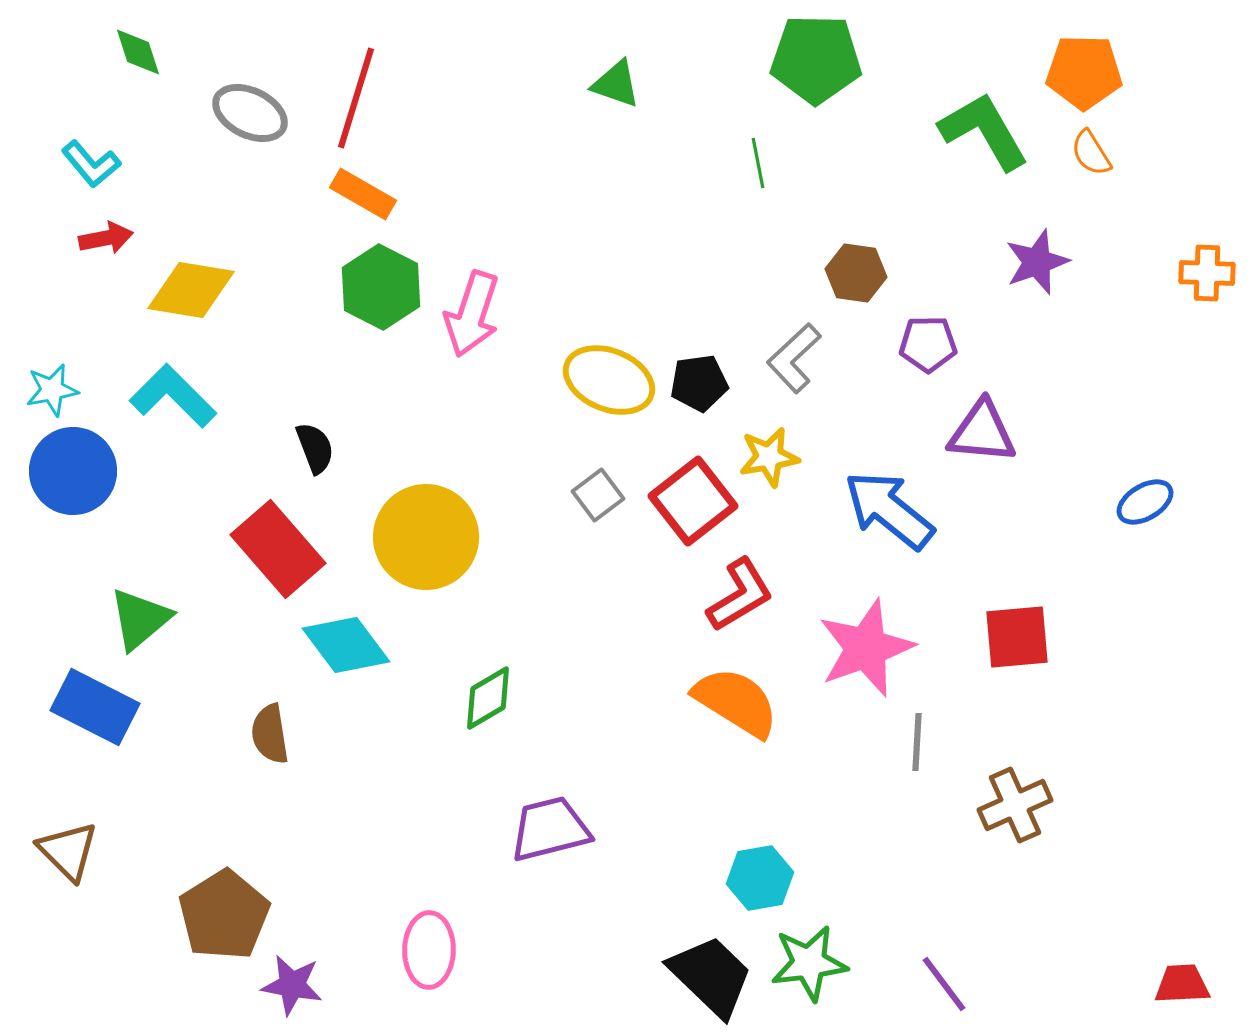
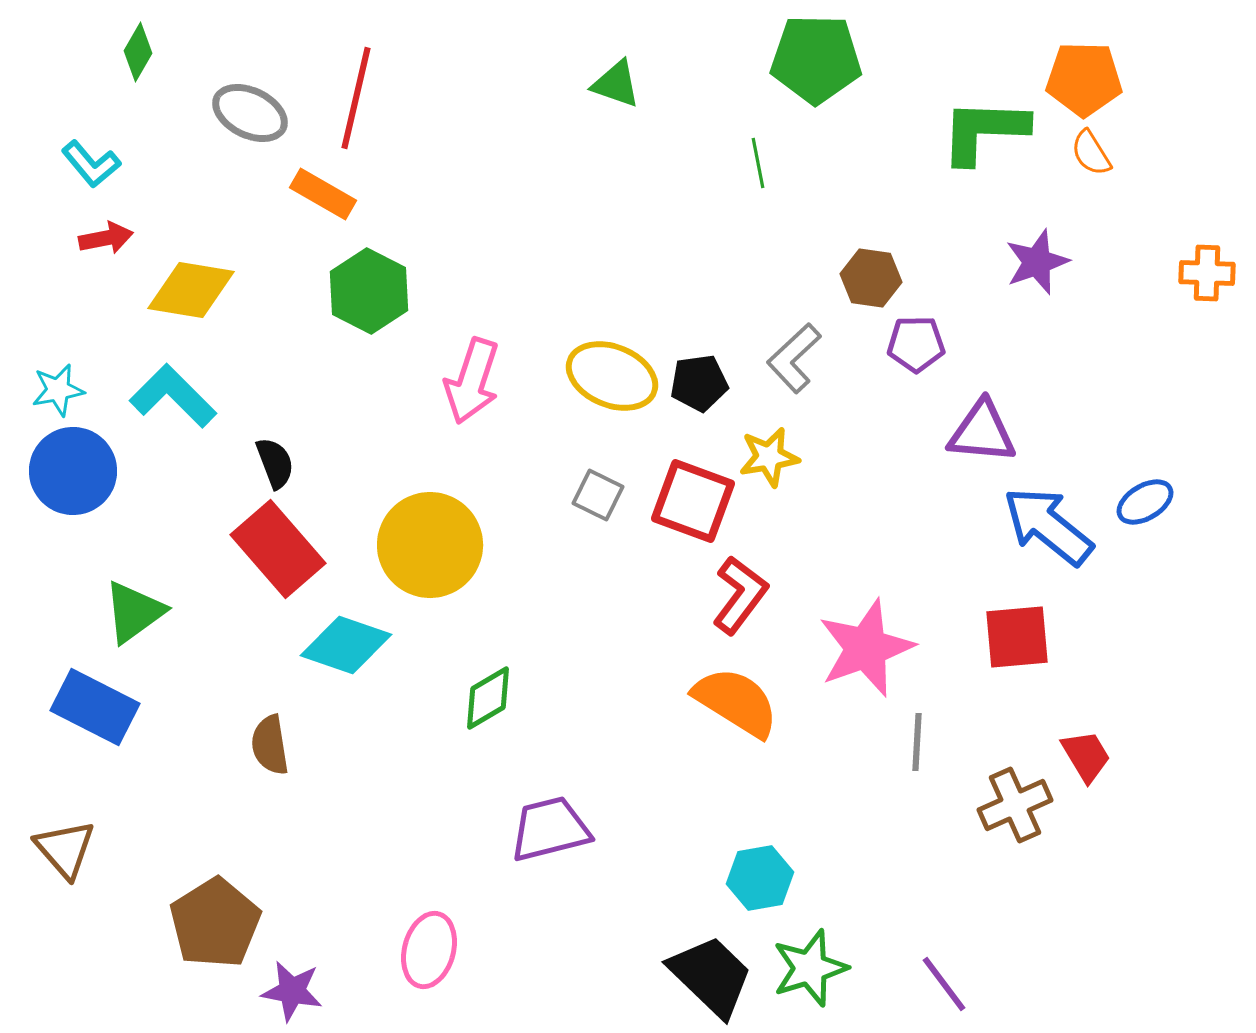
green diamond at (138, 52): rotated 48 degrees clockwise
orange pentagon at (1084, 72): moved 7 px down
red line at (356, 98): rotated 4 degrees counterclockwise
green L-shape at (984, 131): rotated 58 degrees counterclockwise
orange rectangle at (363, 194): moved 40 px left
brown hexagon at (856, 273): moved 15 px right, 5 px down
green hexagon at (381, 287): moved 12 px left, 4 px down
pink arrow at (472, 314): moved 67 px down
purple pentagon at (928, 344): moved 12 px left
yellow ellipse at (609, 380): moved 3 px right, 4 px up
cyan star at (52, 390): moved 6 px right
black semicircle at (315, 448): moved 40 px left, 15 px down
gray square at (598, 495): rotated 27 degrees counterclockwise
red square at (693, 501): rotated 32 degrees counterclockwise
blue arrow at (889, 510): moved 159 px right, 16 px down
yellow circle at (426, 537): moved 4 px right, 8 px down
red L-shape at (740, 595): rotated 22 degrees counterclockwise
green triangle at (140, 619): moved 6 px left, 7 px up; rotated 4 degrees clockwise
cyan diamond at (346, 645): rotated 34 degrees counterclockwise
brown semicircle at (270, 734): moved 11 px down
brown triangle at (68, 851): moved 3 px left, 2 px up; rotated 4 degrees clockwise
brown pentagon at (224, 915): moved 9 px left, 8 px down
pink ellipse at (429, 950): rotated 14 degrees clockwise
green star at (809, 963): moved 1 px right, 5 px down; rotated 10 degrees counterclockwise
red trapezoid at (1182, 984): moved 96 px left, 228 px up; rotated 62 degrees clockwise
purple star at (292, 985): moved 6 px down
